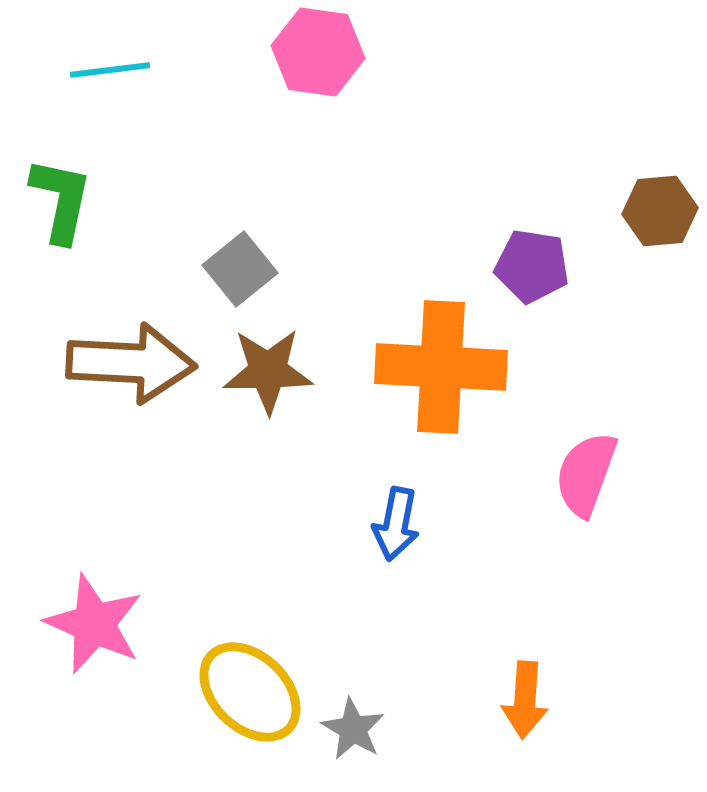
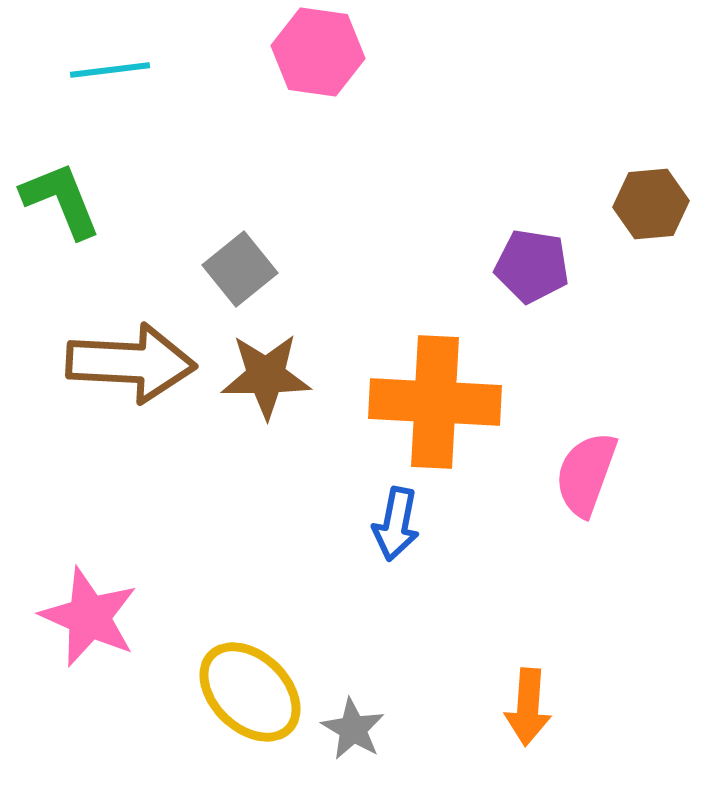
green L-shape: rotated 34 degrees counterclockwise
brown hexagon: moved 9 px left, 7 px up
orange cross: moved 6 px left, 35 px down
brown star: moved 2 px left, 5 px down
pink star: moved 5 px left, 7 px up
orange arrow: moved 3 px right, 7 px down
